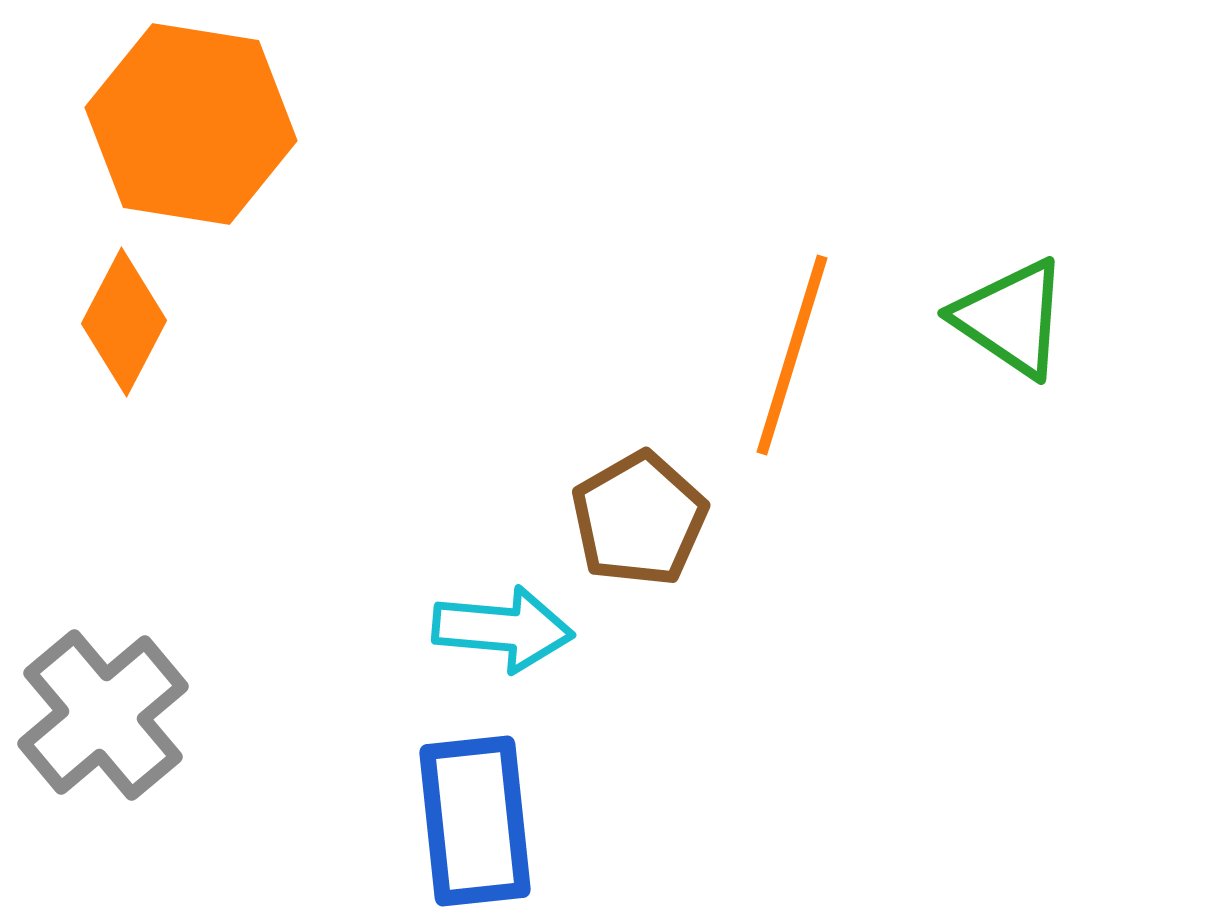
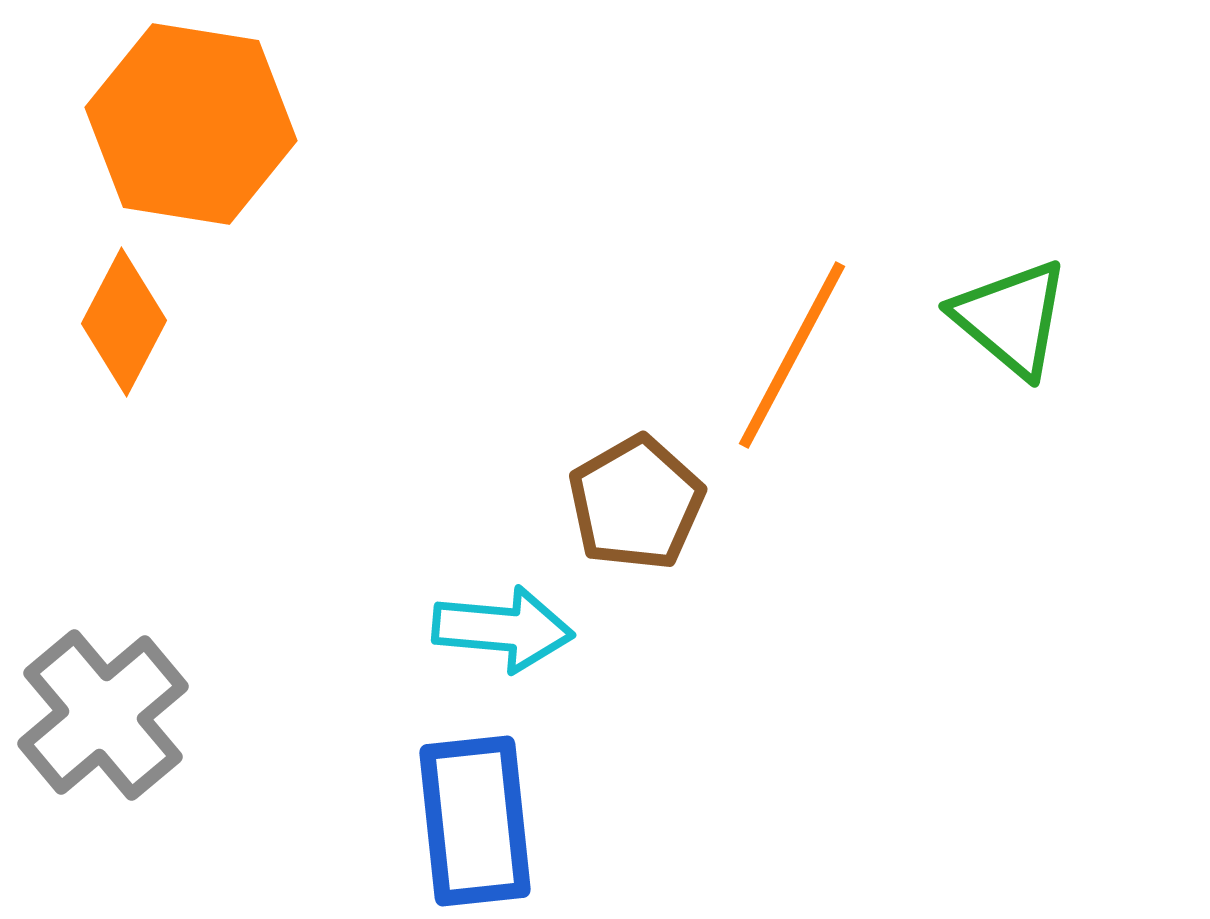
green triangle: rotated 6 degrees clockwise
orange line: rotated 11 degrees clockwise
brown pentagon: moved 3 px left, 16 px up
